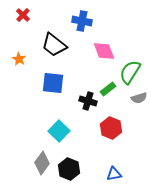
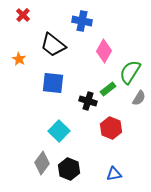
black trapezoid: moved 1 px left
pink diamond: rotated 50 degrees clockwise
gray semicircle: rotated 42 degrees counterclockwise
